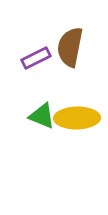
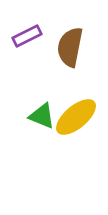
purple rectangle: moved 9 px left, 22 px up
yellow ellipse: moved 1 px left, 1 px up; rotated 39 degrees counterclockwise
